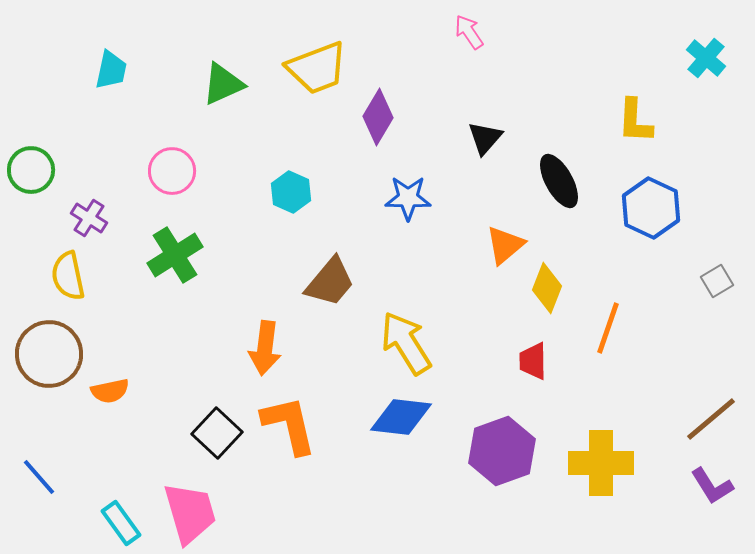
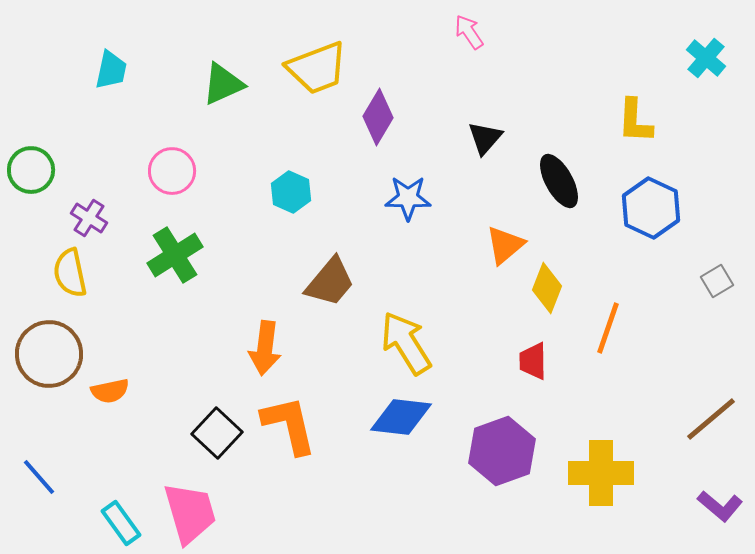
yellow semicircle: moved 2 px right, 3 px up
yellow cross: moved 10 px down
purple L-shape: moved 8 px right, 20 px down; rotated 18 degrees counterclockwise
